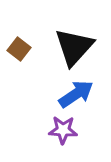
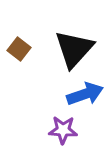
black triangle: moved 2 px down
blue arrow: moved 9 px right; rotated 15 degrees clockwise
